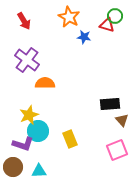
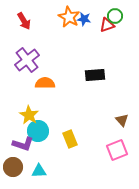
red triangle: rotated 35 degrees counterclockwise
blue star: moved 18 px up
purple cross: rotated 15 degrees clockwise
black rectangle: moved 15 px left, 29 px up
yellow star: rotated 18 degrees counterclockwise
